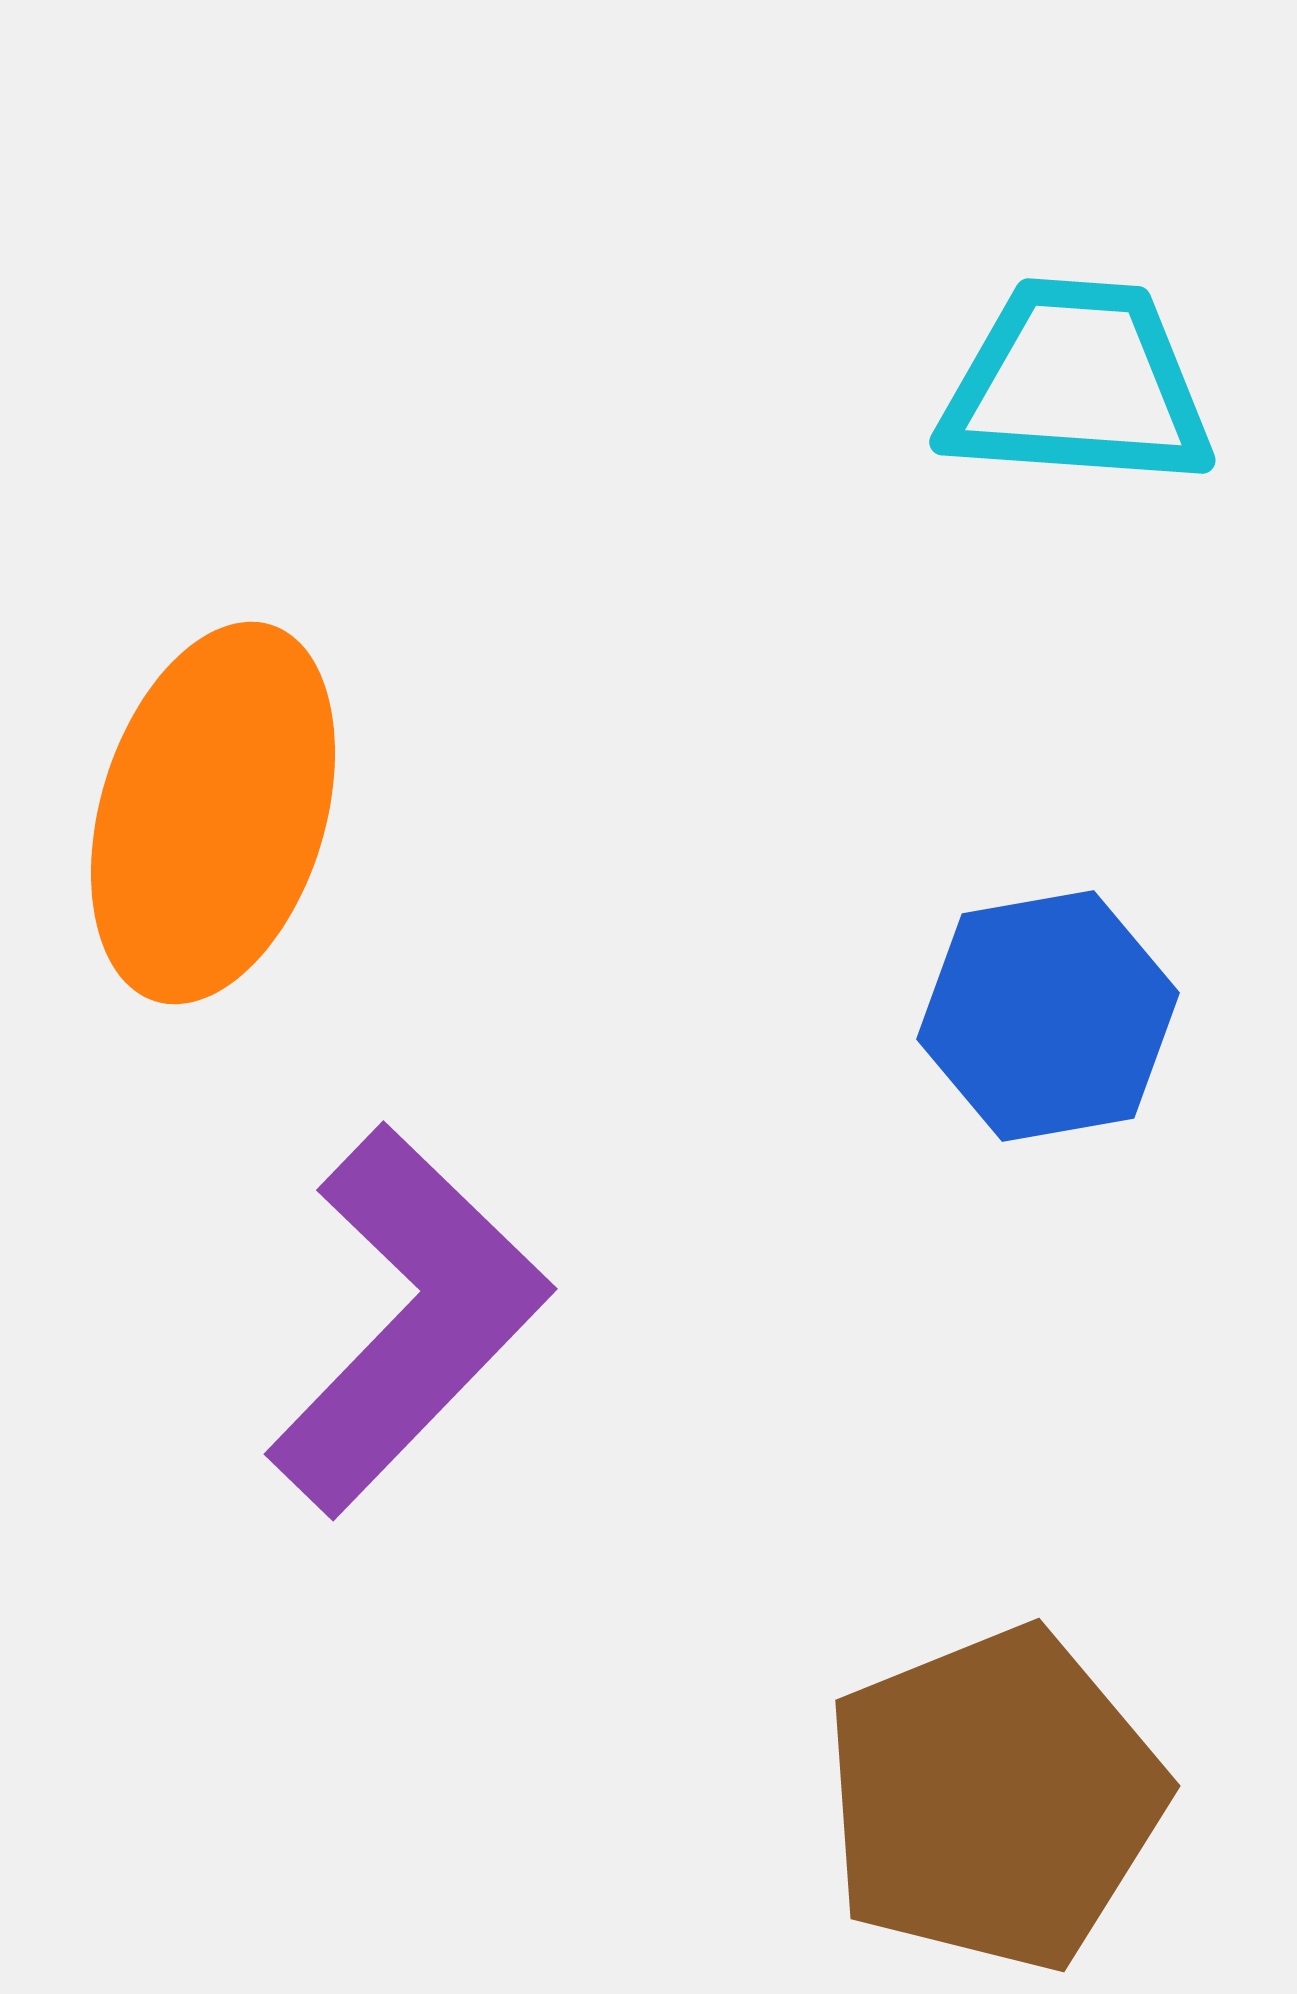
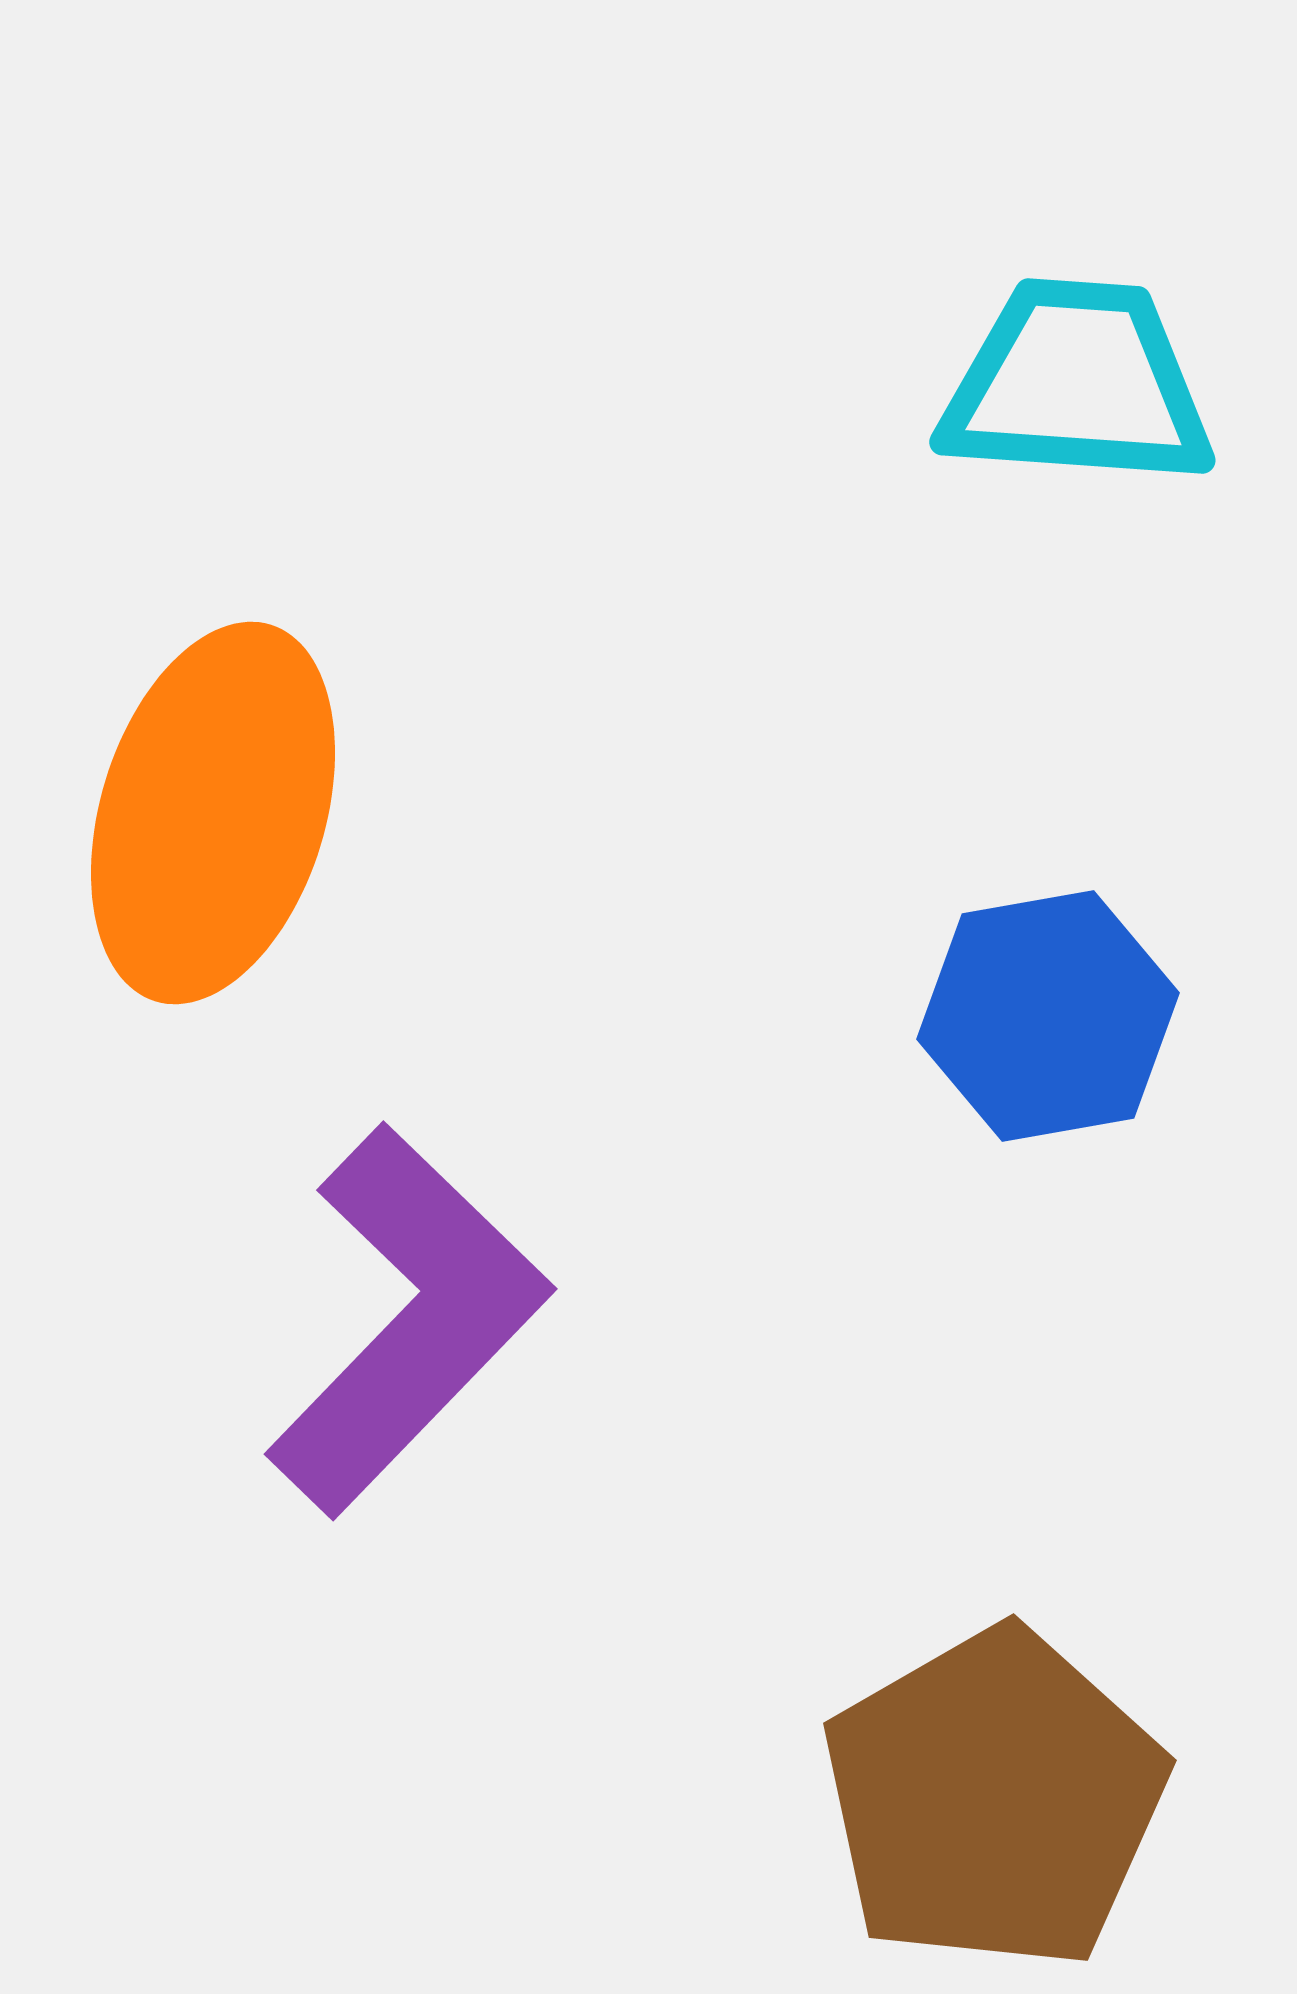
brown pentagon: rotated 8 degrees counterclockwise
